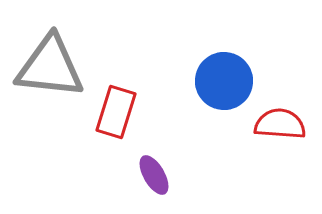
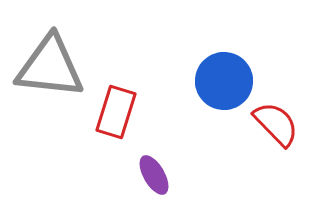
red semicircle: moved 4 px left; rotated 42 degrees clockwise
